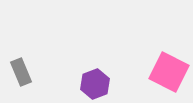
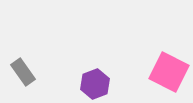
gray rectangle: moved 2 px right; rotated 12 degrees counterclockwise
